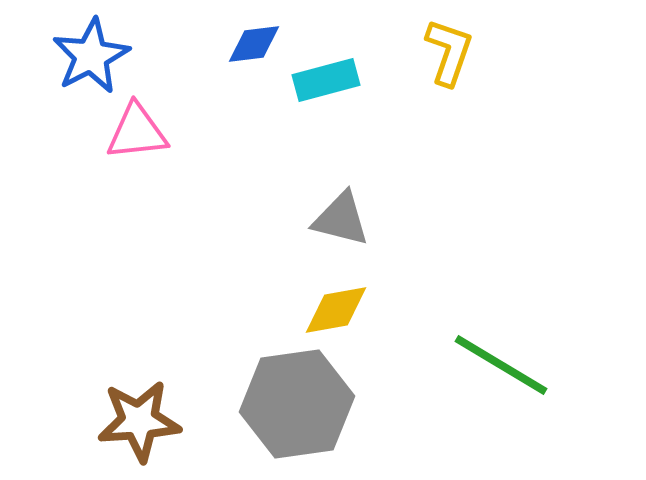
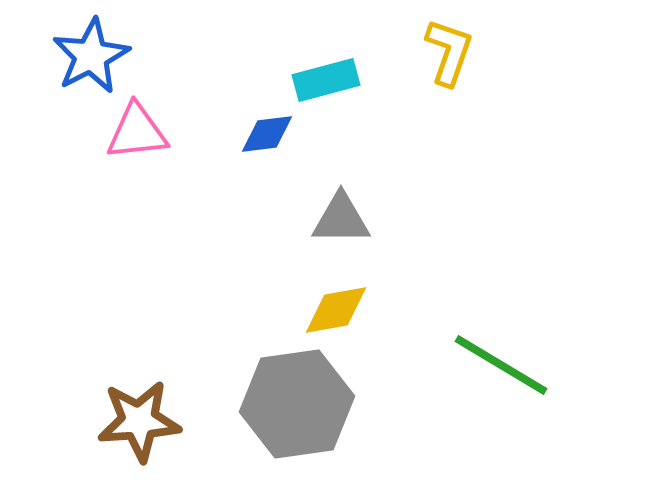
blue diamond: moved 13 px right, 90 px down
gray triangle: rotated 14 degrees counterclockwise
